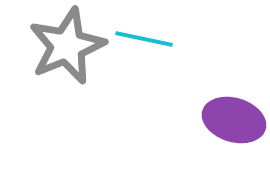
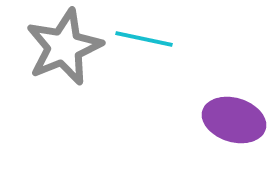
gray star: moved 3 px left, 1 px down
